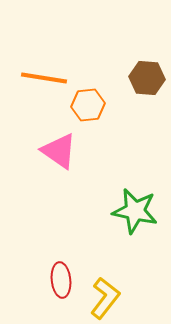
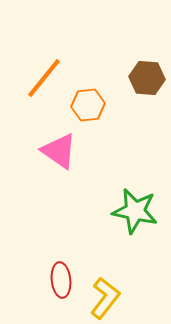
orange line: rotated 60 degrees counterclockwise
